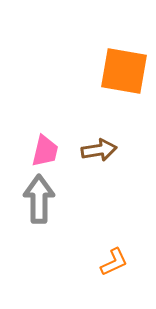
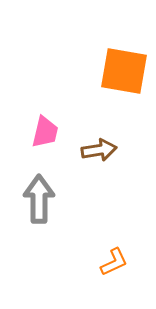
pink trapezoid: moved 19 px up
